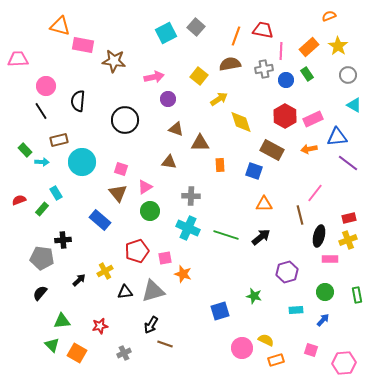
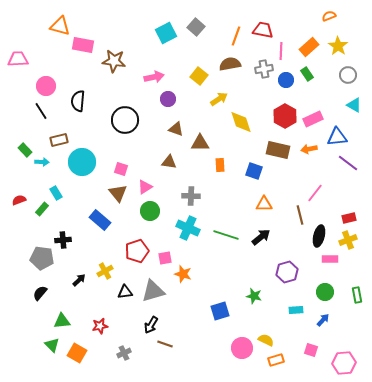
brown rectangle at (272, 150): moved 6 px right; rotated 15 degrees counterclockwise
